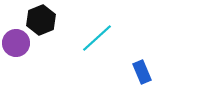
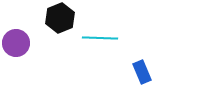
black hexagon: moved 19 px right, 2 px up
cyan line: moved 3 px right; rotated 44 degrees clockwise
